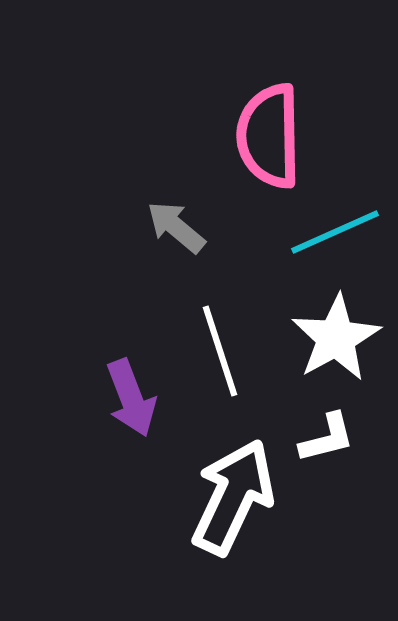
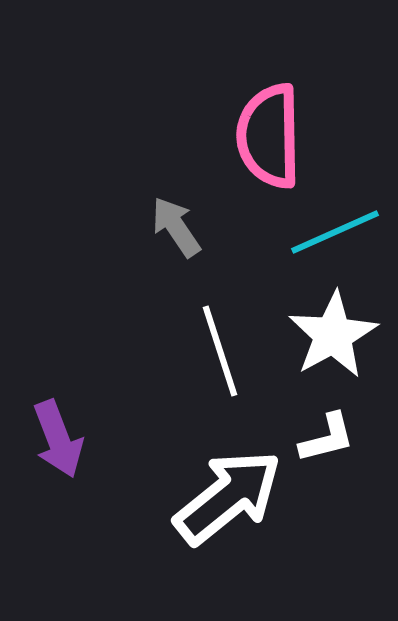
gray arrow: rotated 16 degrees clockwise
white star: moved 3 px left, 3 px up
purple arrow: moved 73 px left, 41 px down
white arrow: moved 5 px left; rotated 26 degrees clockwise
